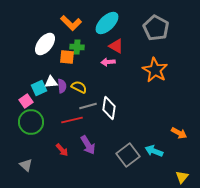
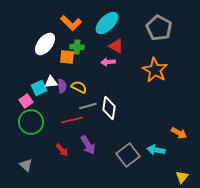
gray pentagon: moved 3 px right
cyan arrow: moved 2 px right, 1 px up; rotated 12 degrees counterclockwise
